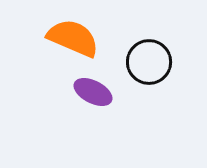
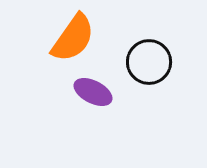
orange semicircle: rotated 102 degrees clockwise
